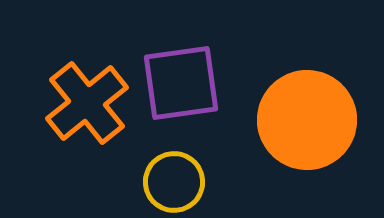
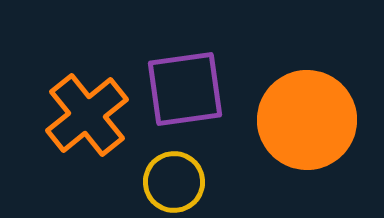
purple square: moved 4 px right, 6 px down
orange cross: moved 12 px down
